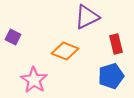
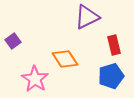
purple square: moved 4 px down; rotated 28 degrees clockwise
red rectangle: moved 2 px left, 1 px down
orange diamond: moved 8 px down; rotated 36 degrees clockwise
pink star: moved 1 px right, 1 px up
